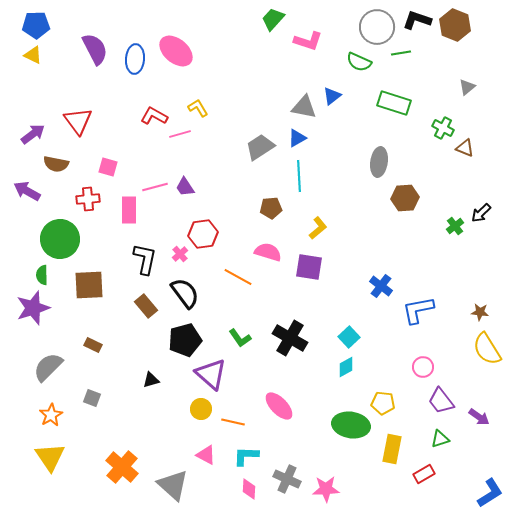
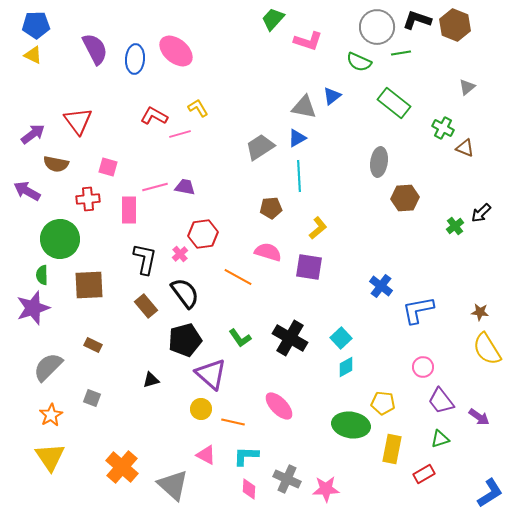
green rectangle at (394, 103): rotated 20 degrees clockwise
purple trapezoid at (185, 187): rotated 135 degrees clockwise
cyan square at (349, 337): moved 8 px left, 1 px down
